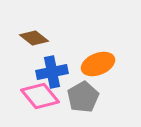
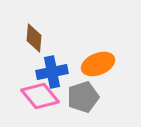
brown diamond: rotated 56 degrees clockwise
gray pentagon: rotated 12 degrees clockwise
